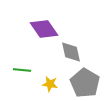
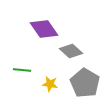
gray diamond: moved 1 px up; rotated 35 degrees counterclockwise
